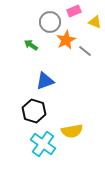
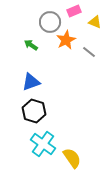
gray line: moved 4 px right, 1 px down
blue triangle: moved 14 px left, 1 px down
yellow semicircle: moved 27 px down; rotated 115 degrees counterclockwise
